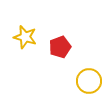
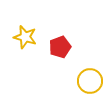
yellow circle: moved 1 px right
